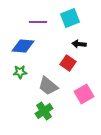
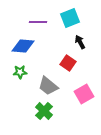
black arrow: moved 1 px right, 2 px up; rotated 56 degrees clockwise
green cross: rotated 12 degrees counterclockwise
